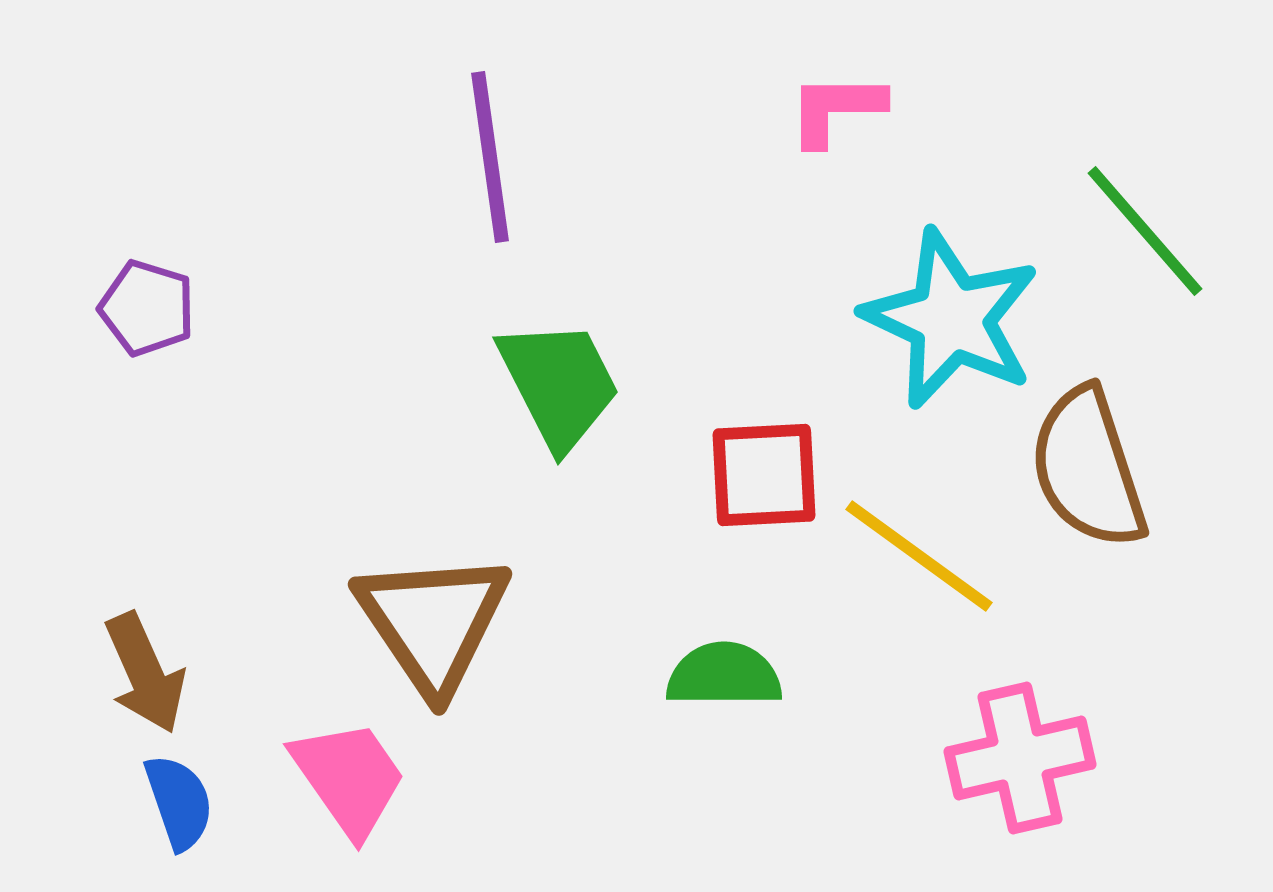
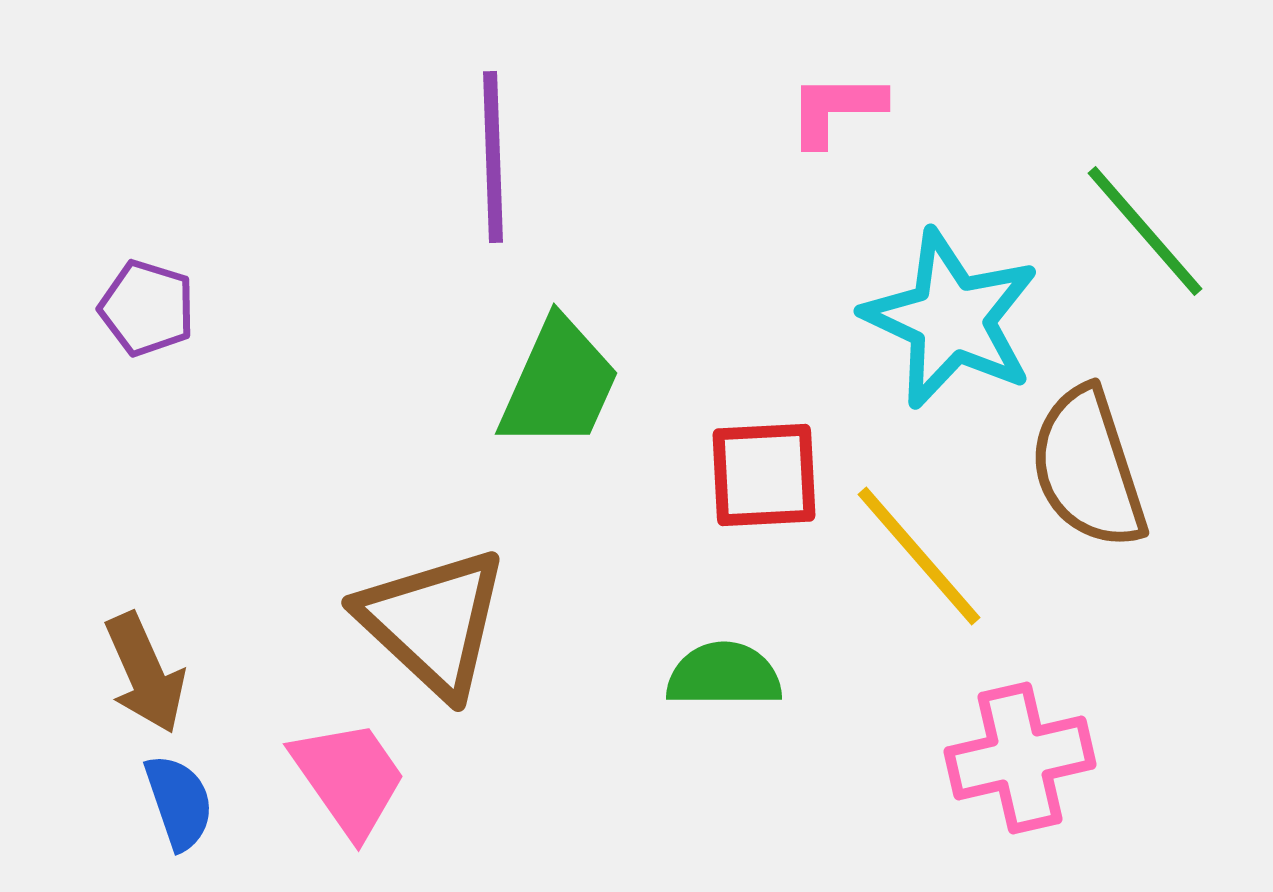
purple line: moved 3 px right; rotated 6 degrees clockwise
green trapezoid: rotated 51 degrees clockwise
yellow line: rotated 13 degrees clockwise
brown triangle: rotated 13 degrees counterclockwise
